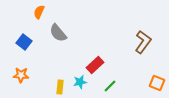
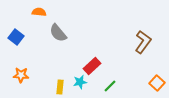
orange semicircle: rotated 72 degrees clockwise
blue square: moved 8 px left, 5 px up
red rectangle: moved 3 px left, 1 px down
orange square: rotated 21 degrees clockwise
